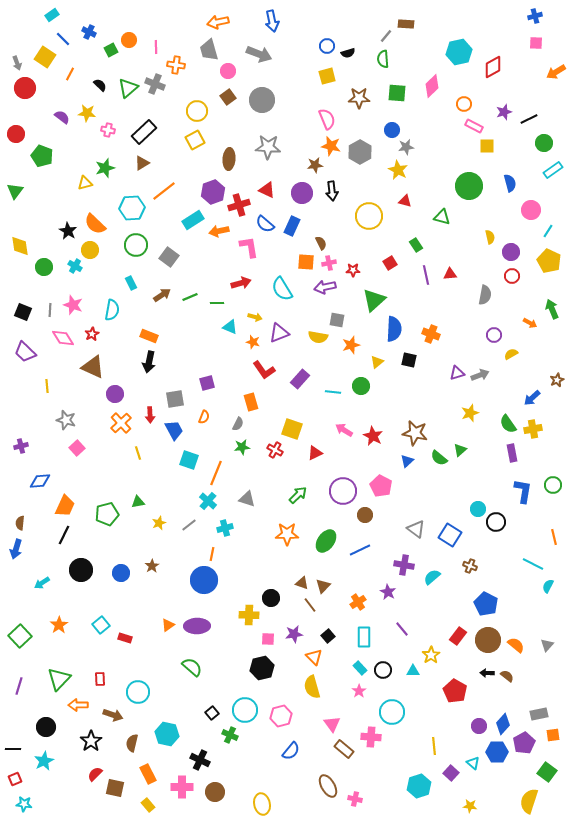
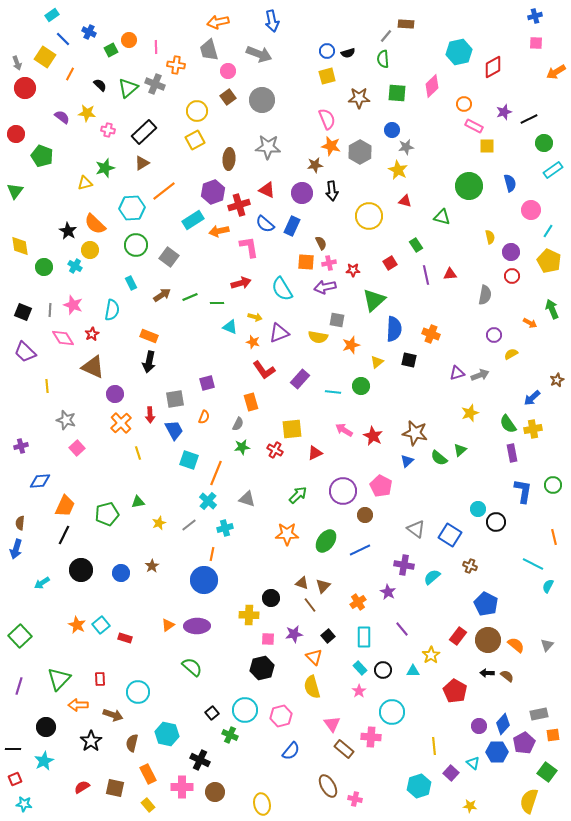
blue circle at (327, 46): moved 5 px down
yellow square at (292, 429): rotated 25 degrees counterclockwise
orange star at (59, 625): moved 18 px right; rotated 12 degrees counterclockwise
red semicircle at (95, 774): moved 13 px left, 13 px down; rotated 14 degrees clockwise
